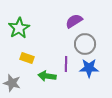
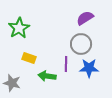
purple semicircle: moved 11 px right, 3 px up
gray circle: moved 4 px left
yellow rectangle: moved 2 px right
